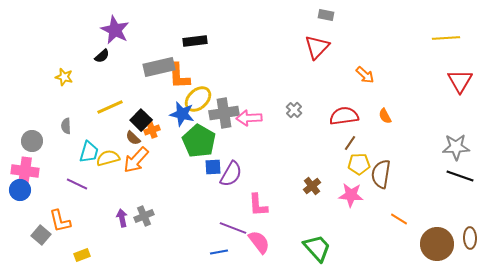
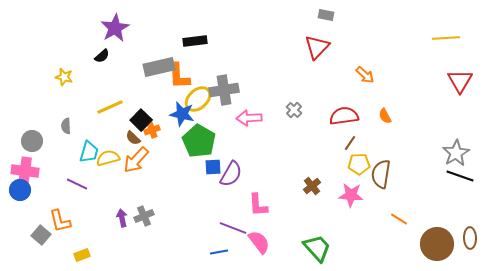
purple star at (115, 30): moved 2 px up; rotated 16 degrees clockwise
gray cross at (224, 113): moved 23 px up
gray star at (456, 147): moved 6 px down; rotated 28 degrees counterclockwise
